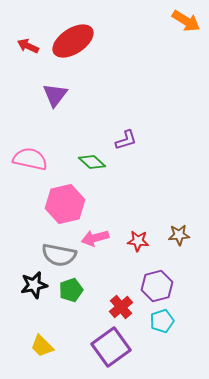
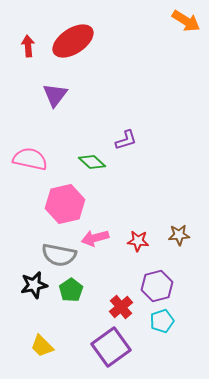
red arrow: rotated 60 degrees clockwise
green pentagon: rotated 15 degrees counterclockwise
